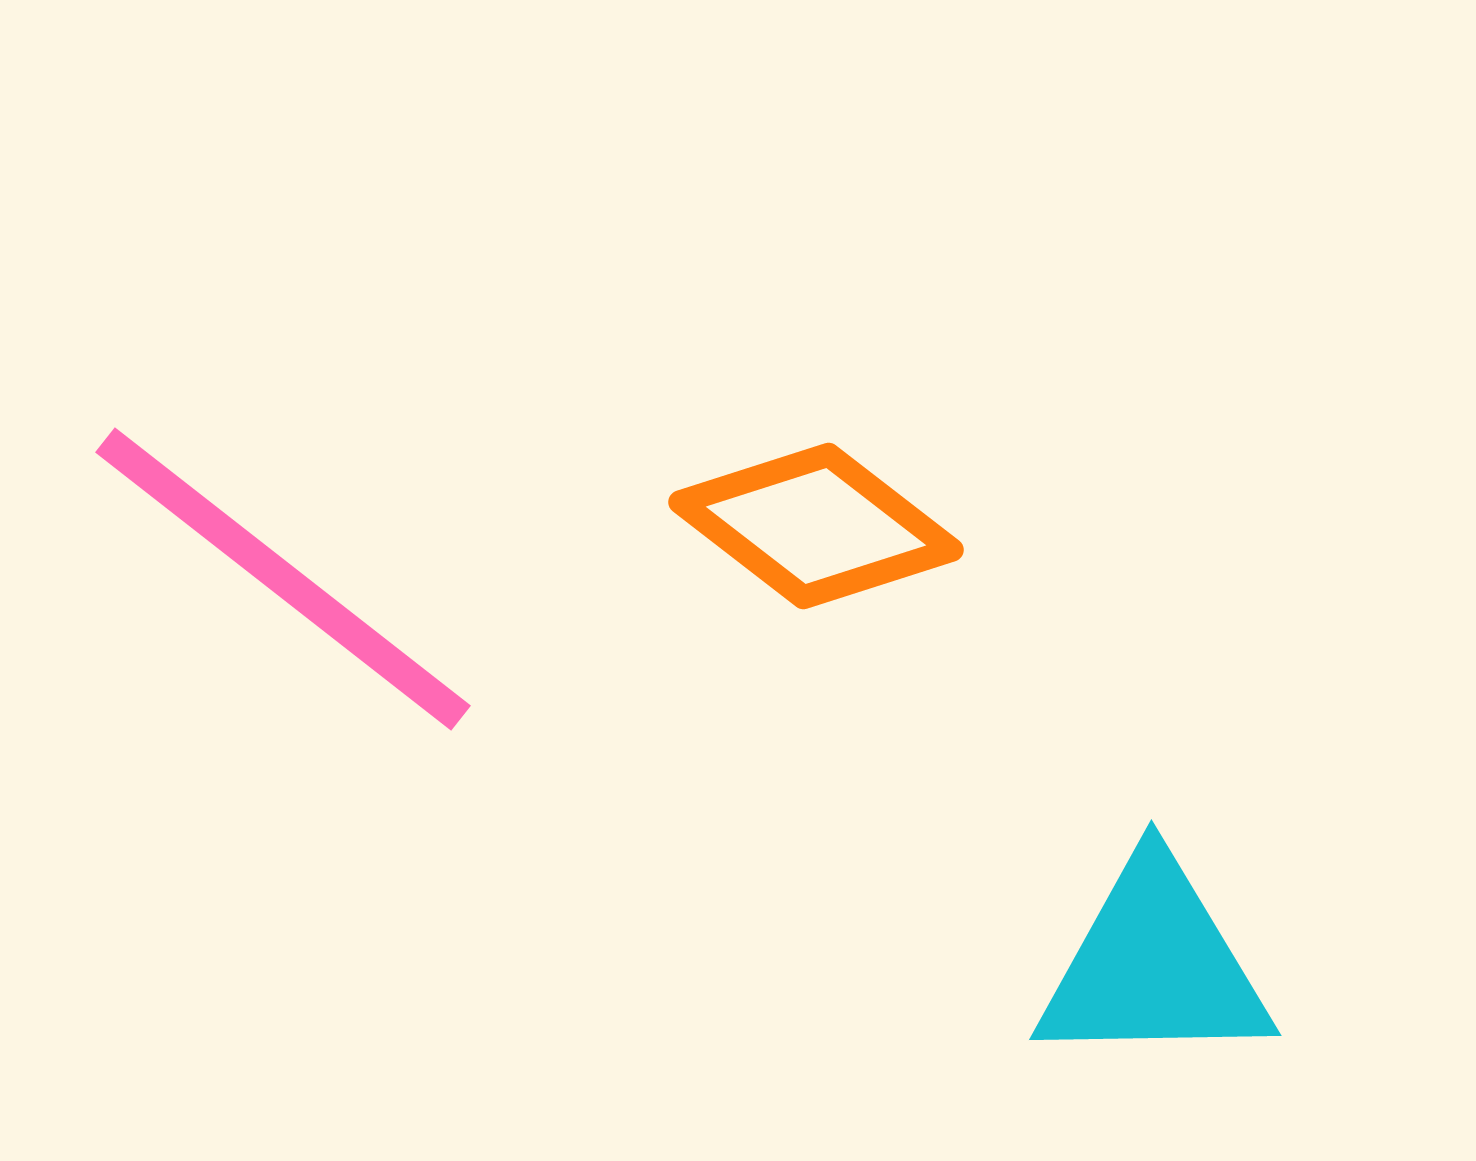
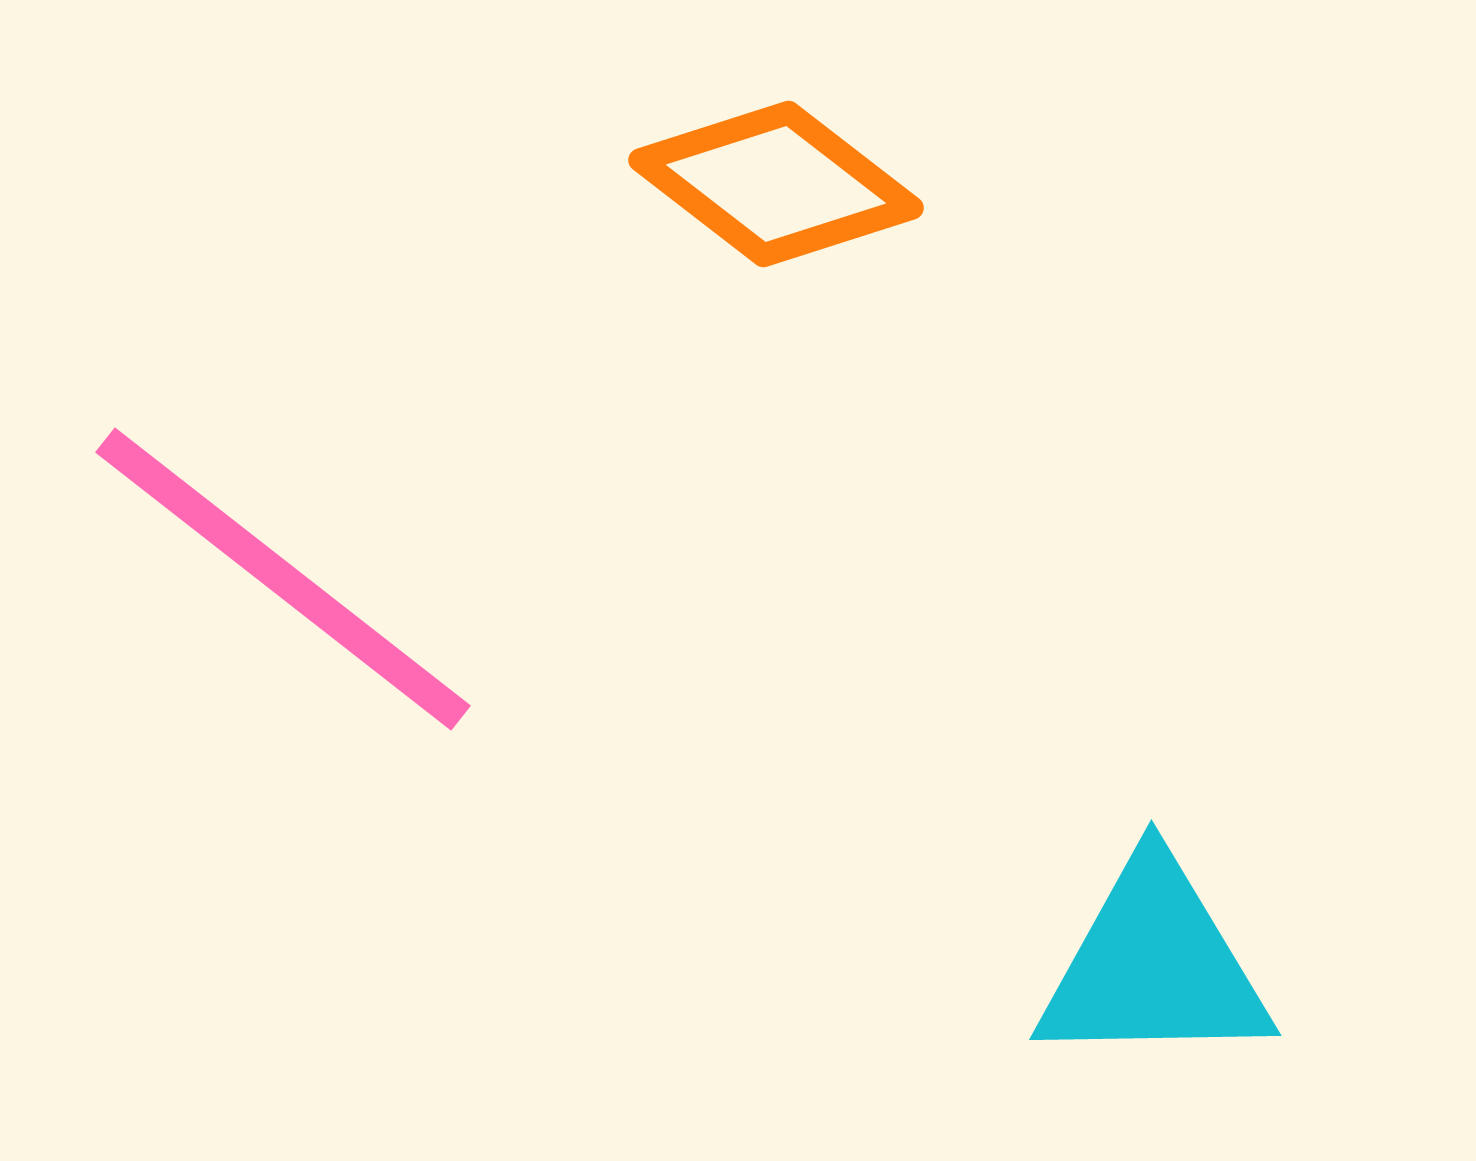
orange diamond: moved 40 px left, 342 px up
